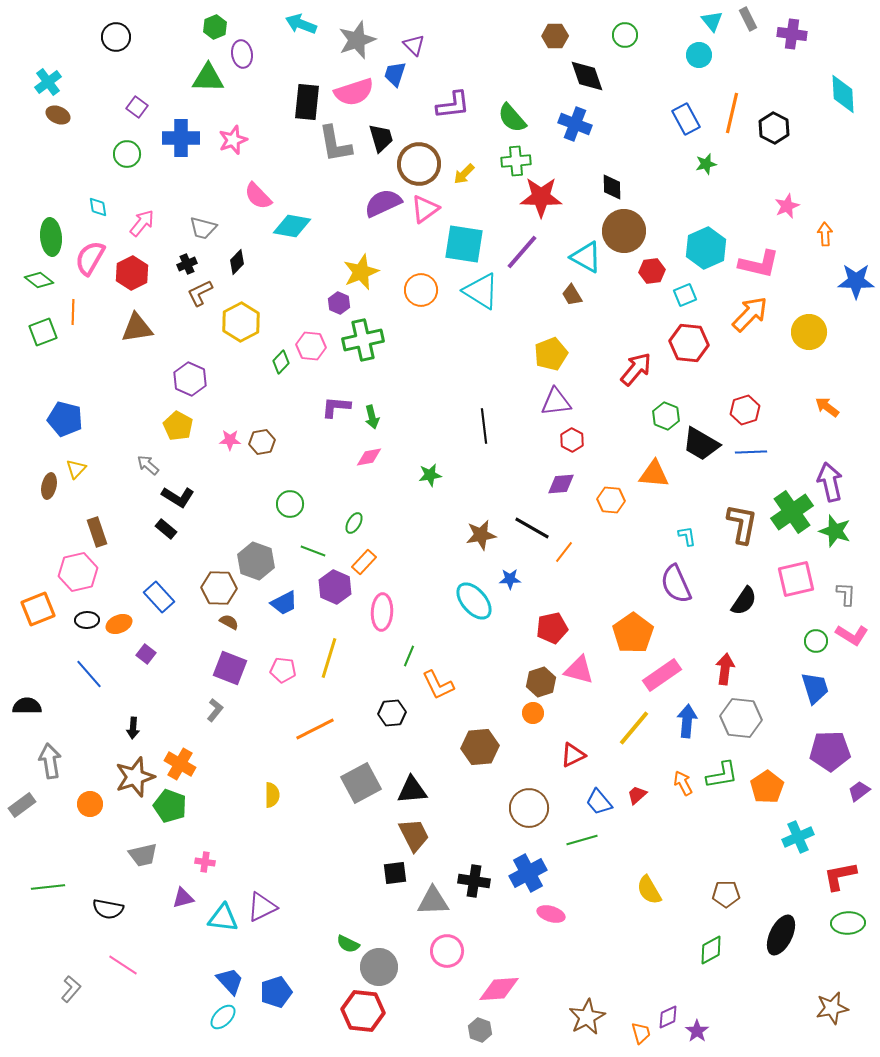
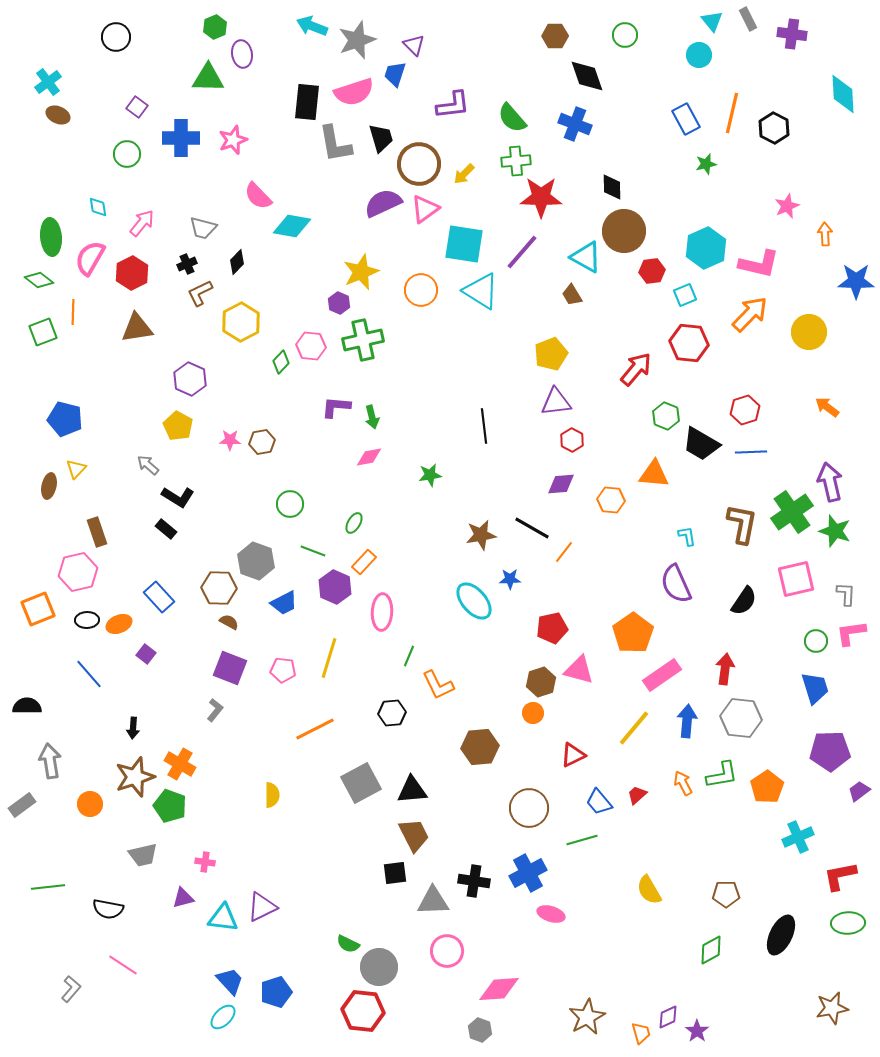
cyan arrow at (301, 24): moved 11 px right, 2 px down
pink L-shape at (852, 635): moved 1 px left, 2 px up; rotated 140 degrees clockwise
